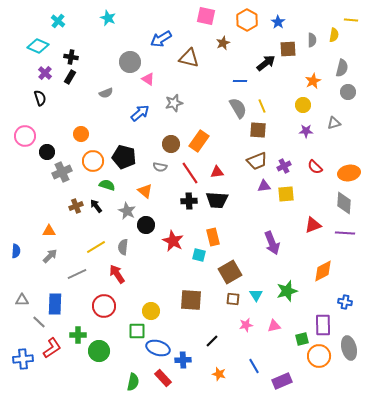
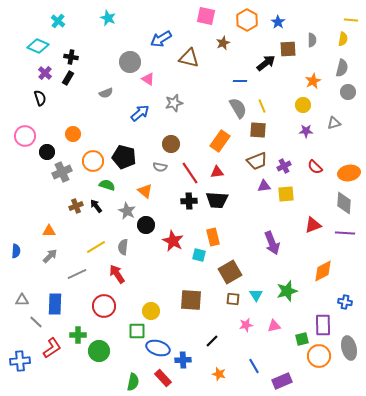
yellow semicircle at (334, 35): moved 9 px right, 4 px down
black rectangle at (70, 77): moved 2 px left, 1 px down
orange circle at (81, 134): moved 8 px left
orange rectangle at (199, 141): moved 21 px right
gray line at (39, 322): moved 3 px left
blue cross at (23, 359): moved 3 px left, 2 px down
